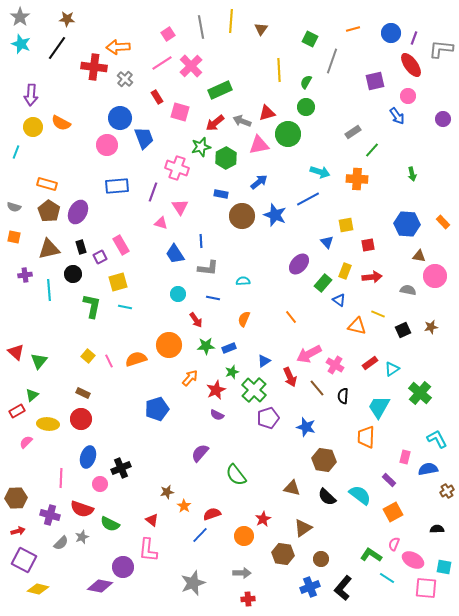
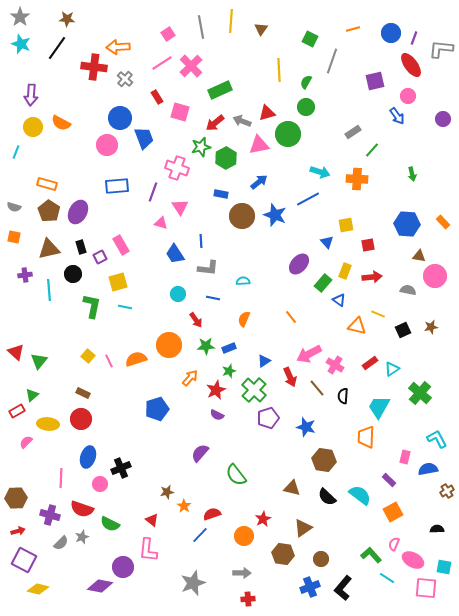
green star at (232, 372): moved 3 px left, 1 px up
green L-shape at (371, 555): rotated 15 degrees clockwise
